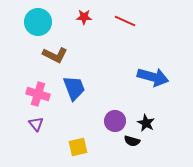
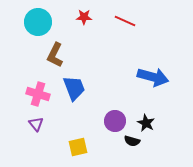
brown L-shape: rotated 90 degrees clockwise
